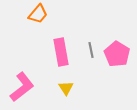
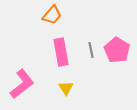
orange trapezoid: moved 14 px right, 1 px down
pink pentagon: moved 4 px up
pink L-shape: moved 3 px up
